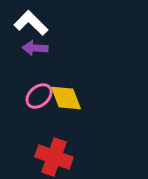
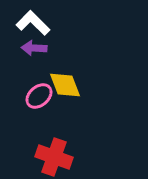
white L-shape: moved 2 px right
purple arrow: moved 1 px left
yellow diamond: moved 1 px left, 13 px up
